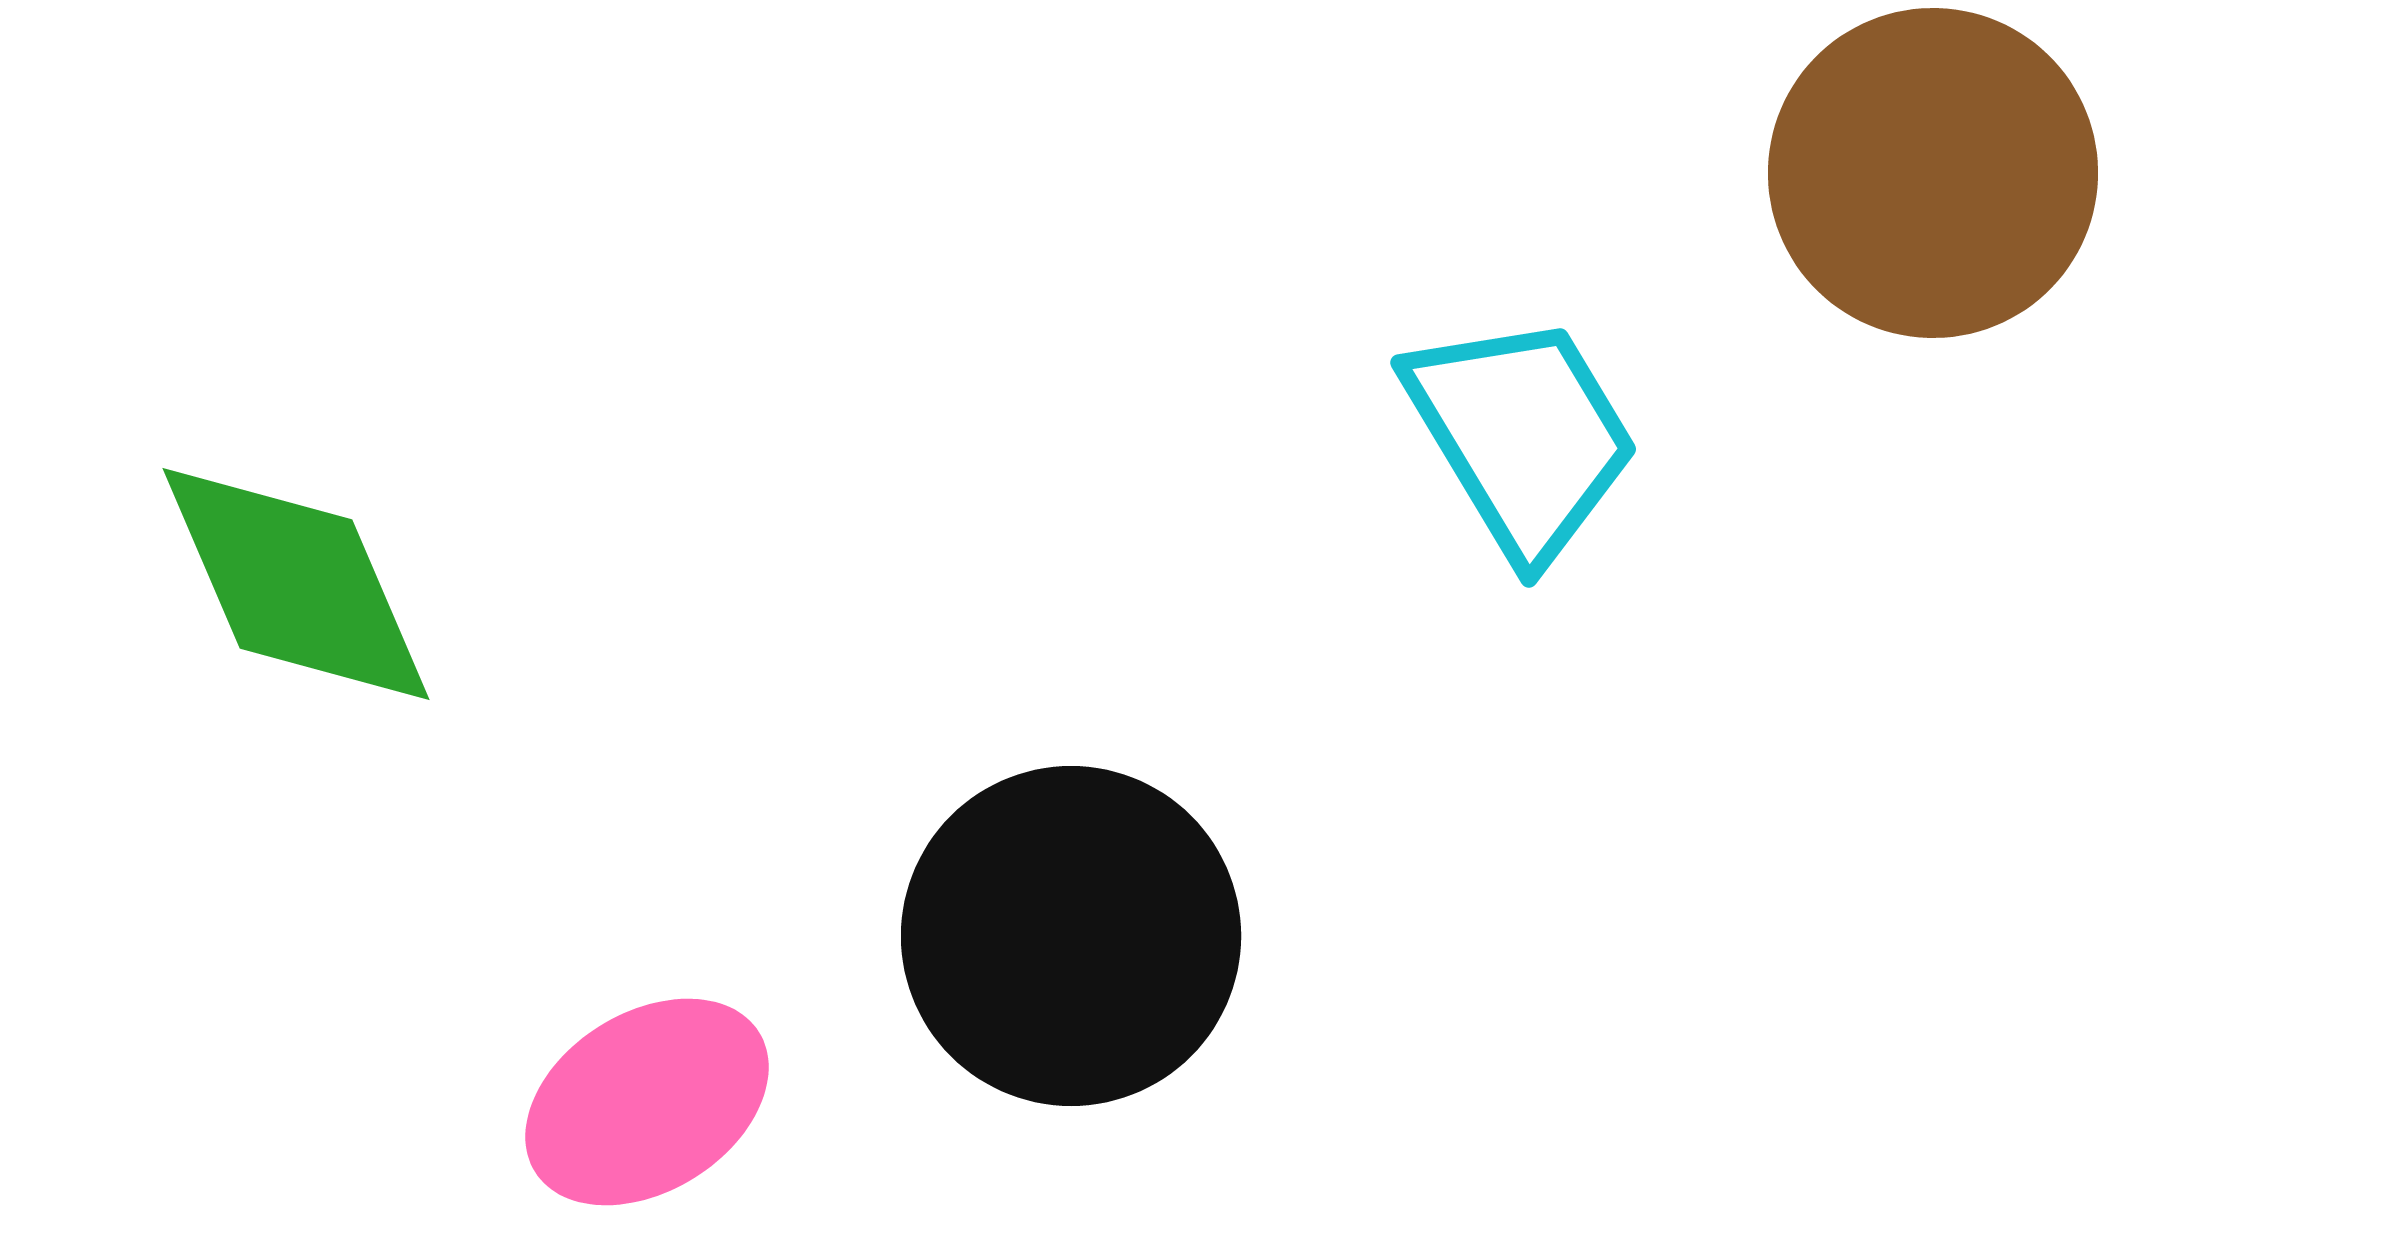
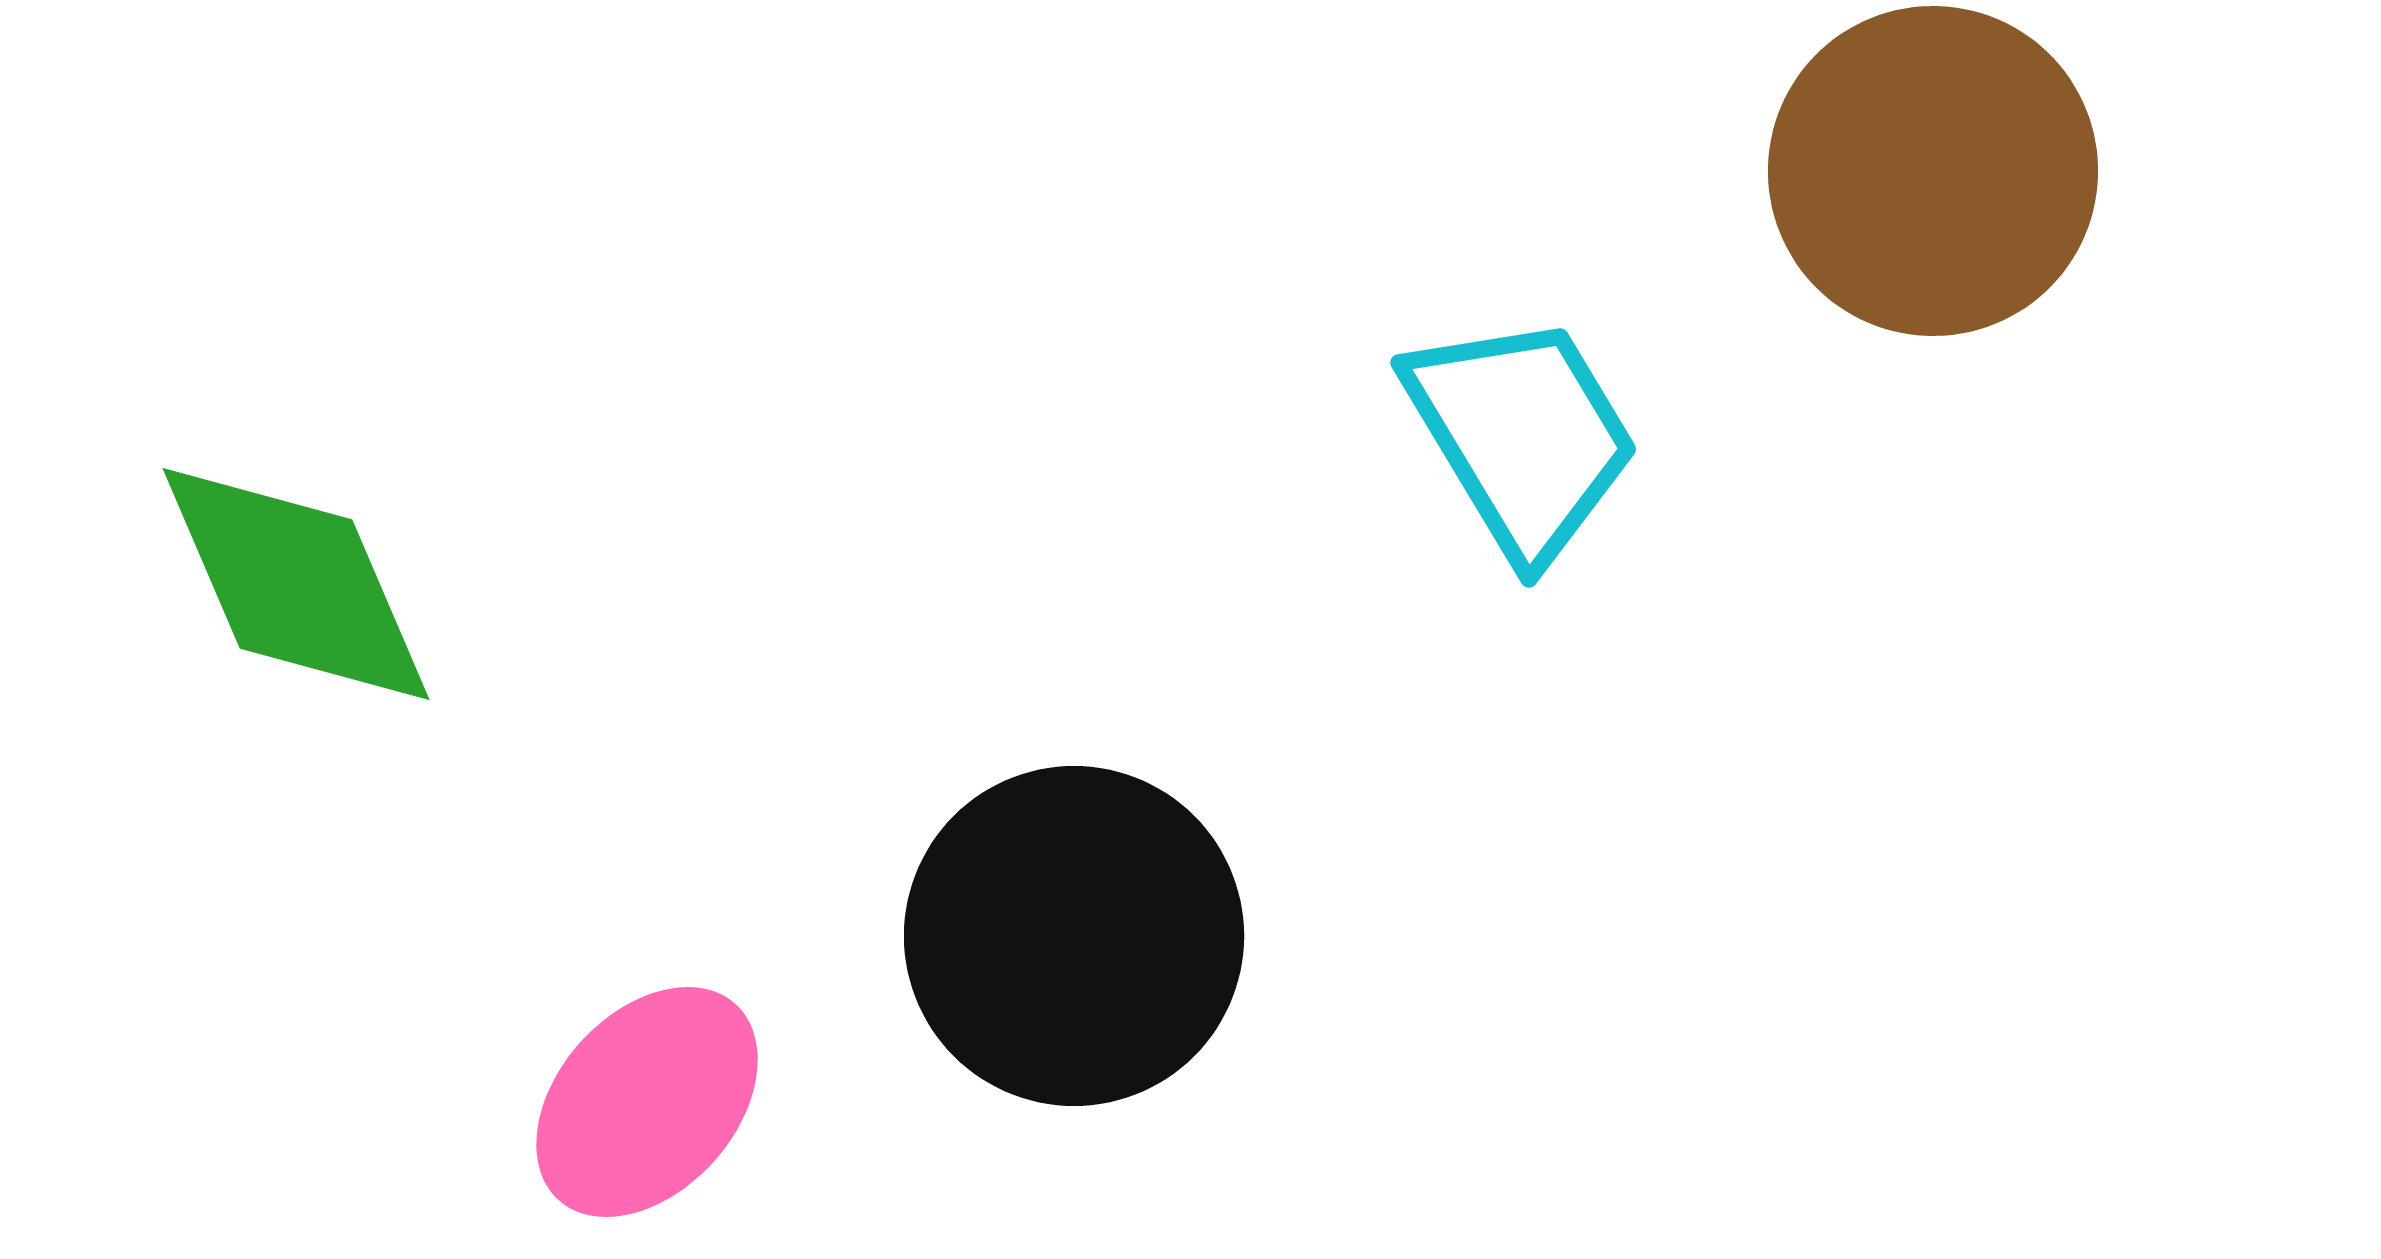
brown circle: moved 2 px up
black circle: moved 3 px right
pink ellipse: rotated 16 degrees counterclockwise
